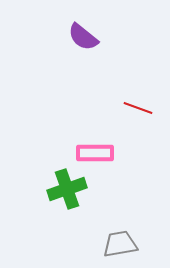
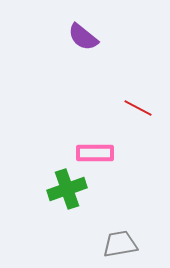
red line: rotated 8 degrees clockwise
